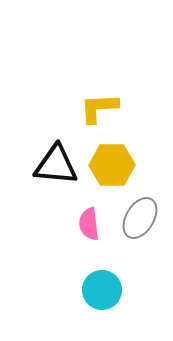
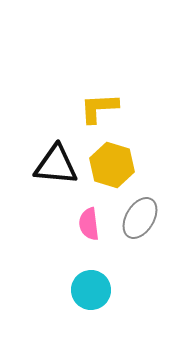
yellow hexagon: rotated 18 degrees clockwise
cyan circle: moved 11 px left
